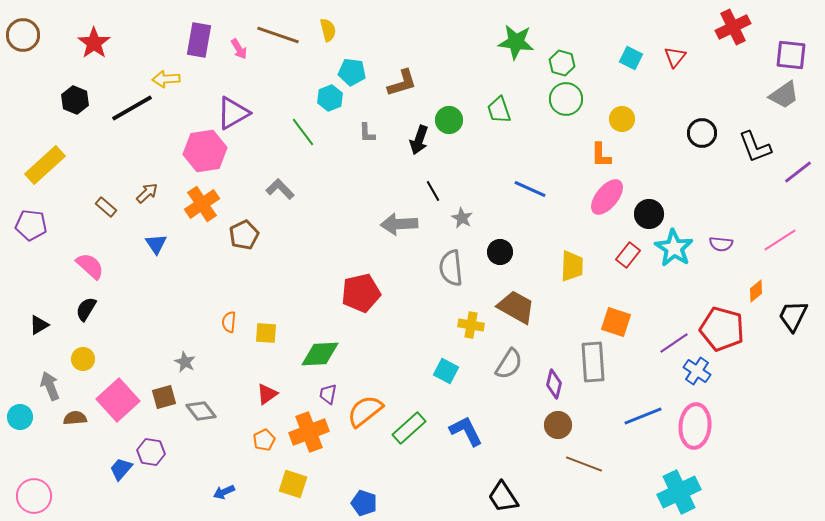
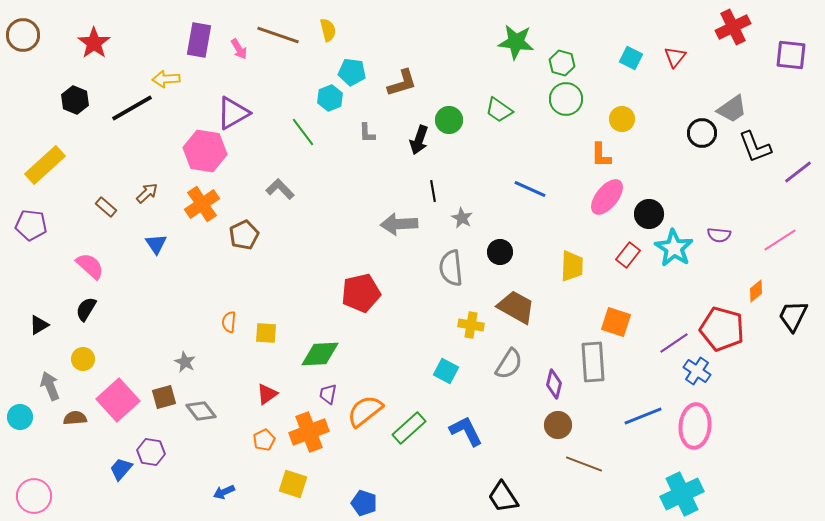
gray trapezoid at (784, 95): moved 52 px left, 14 px down
green trapezoid at (499, 110): rotated 36 degrees counterclockwise
pink hexagon at (205, 151): rotated 18 degrees clockwise
black line at (433, 191): rotated 20 degrees clockwise
purple semicircle at (721, 244): moved 2 px left, 9 px up
cyan cross at (679, 492): moved 3 px right, 2 px down
